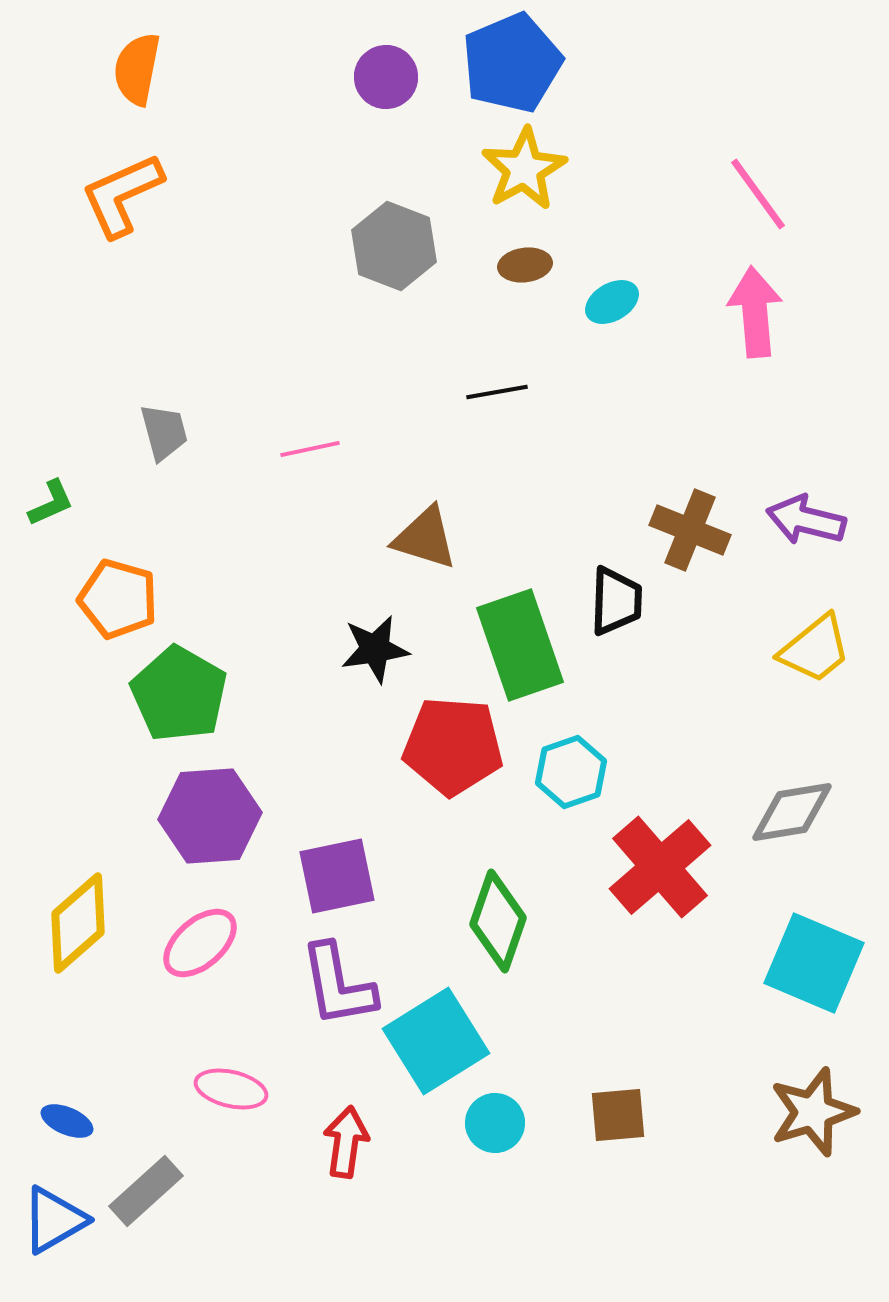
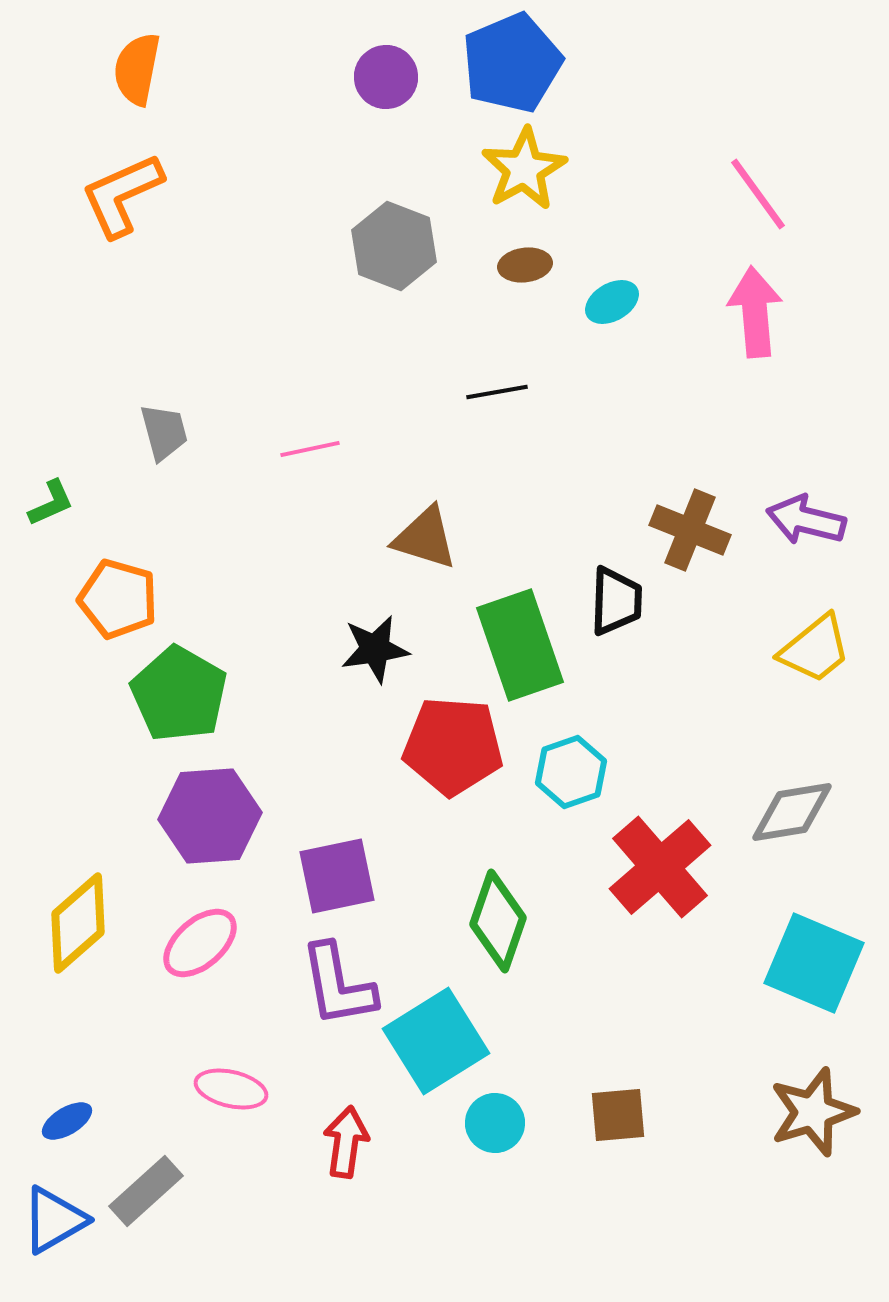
blue ellipse at (67, 1121): rotated 54 degrees counterclockwise
